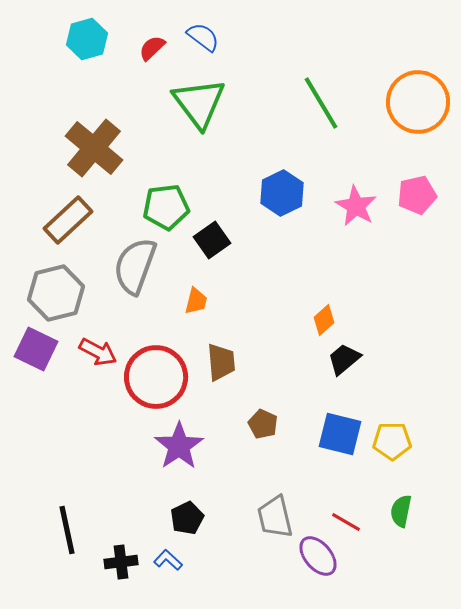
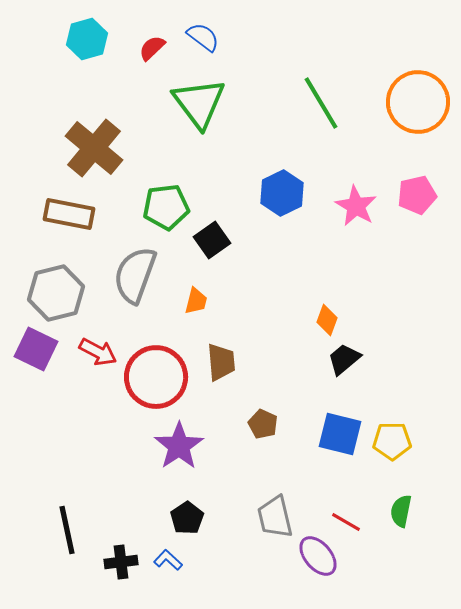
brown rectangle: moved 1 px right, 6 px up; rotated 54 degrees clockwise
gray semicircle: moved 9 px down
orange diamond: moved 3 px right; rotated 28 degrees counterclockwise
black pentagon: rotated 8 degrees counterclockwise
